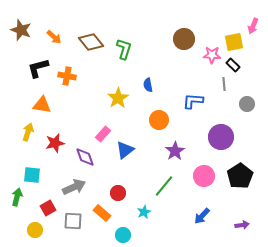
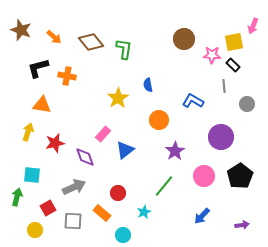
green L-shape: rotated 10 degrees counterclockwise
gray line: moved 2 px down
blue L-shape: rotated 25 degrees clockwise
